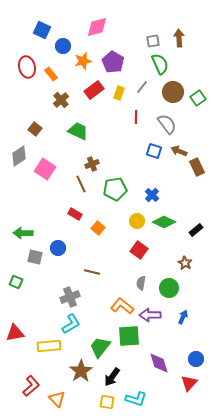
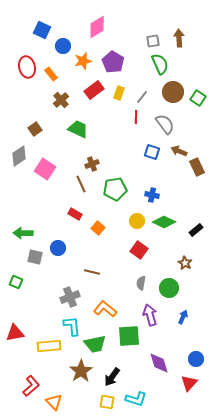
pink diamond at (97, 27): rotated 15 degrees counterclockwise
gray line at (142, 87): moved 10 px down
green square at (198, 98): rotated 21 degrees counterclockwise
gray semicircle at (167, 124): moved 2 px left
brown square at (35, 129): rotated 16 degrees clockwise
green trapezoid at (78, 131): moved 2 px up
blue square at (154, 151): moved 2 px left, 1 px down
blue cross at (152, 195): rotated 32 degrees counterclockwise
orange L-shape at (122, 306): moved 17 px left, 3 px down
purple arrow at (150, 315): rotated 75 degrees clockwise
cyan L-shape at (71, 324): moved 1 px right, 2 px down; rotated 65 degrees counterclockwise
green trapezoid at (100, 347): moved 5 px left, 3 px up; rotated 140 degrees counterclockwise
orange triangle at (57, 399): moved 3 px left, 3 px down
